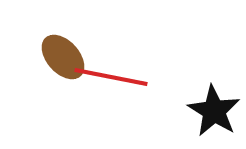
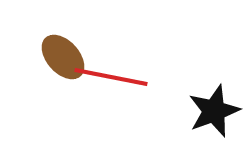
black star: rotated 20 degrees clockwise
